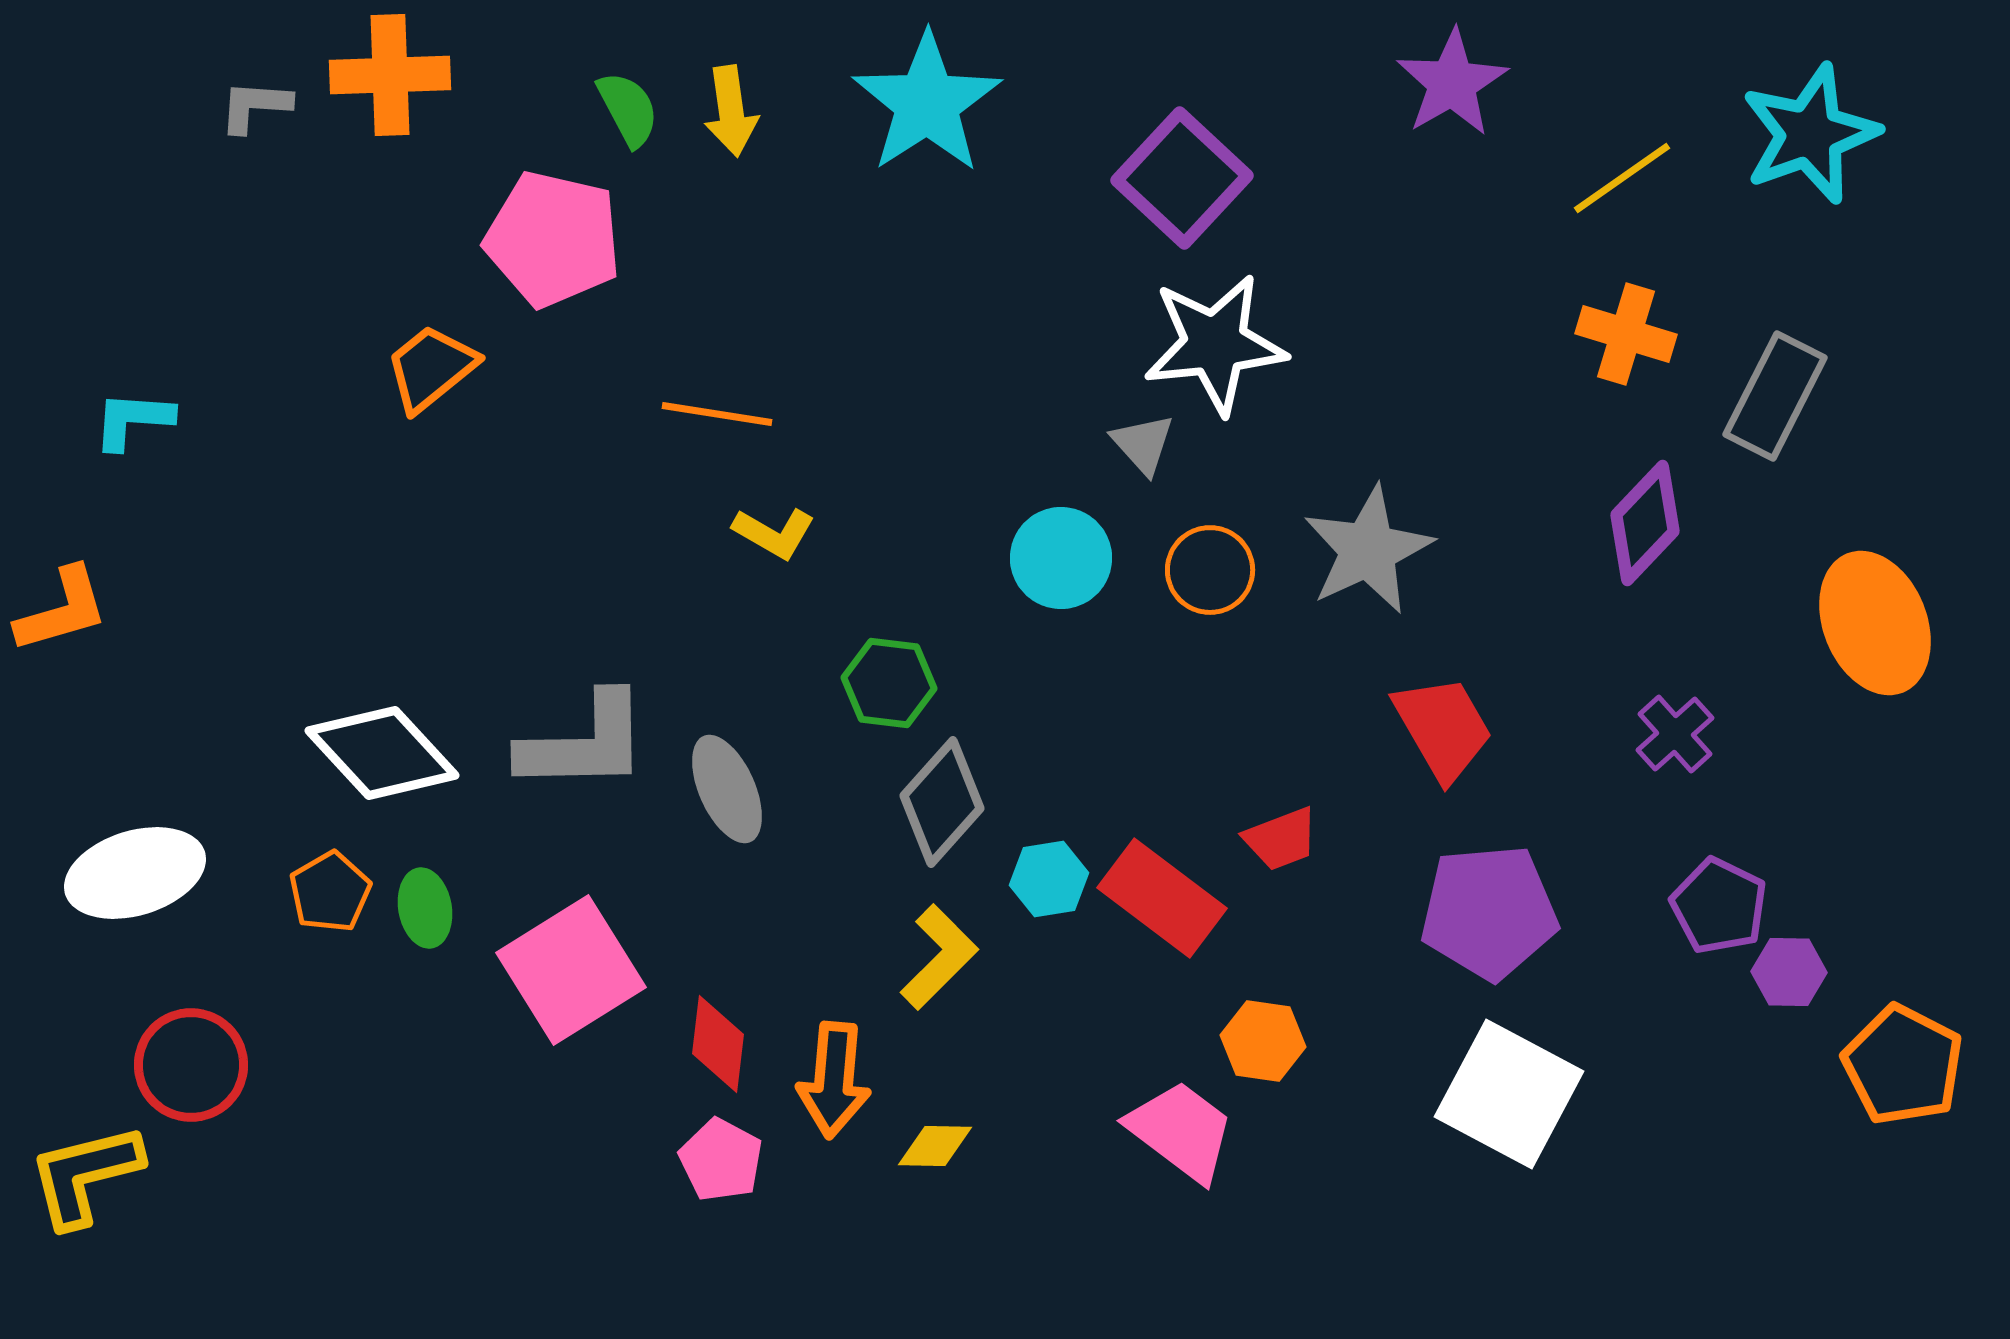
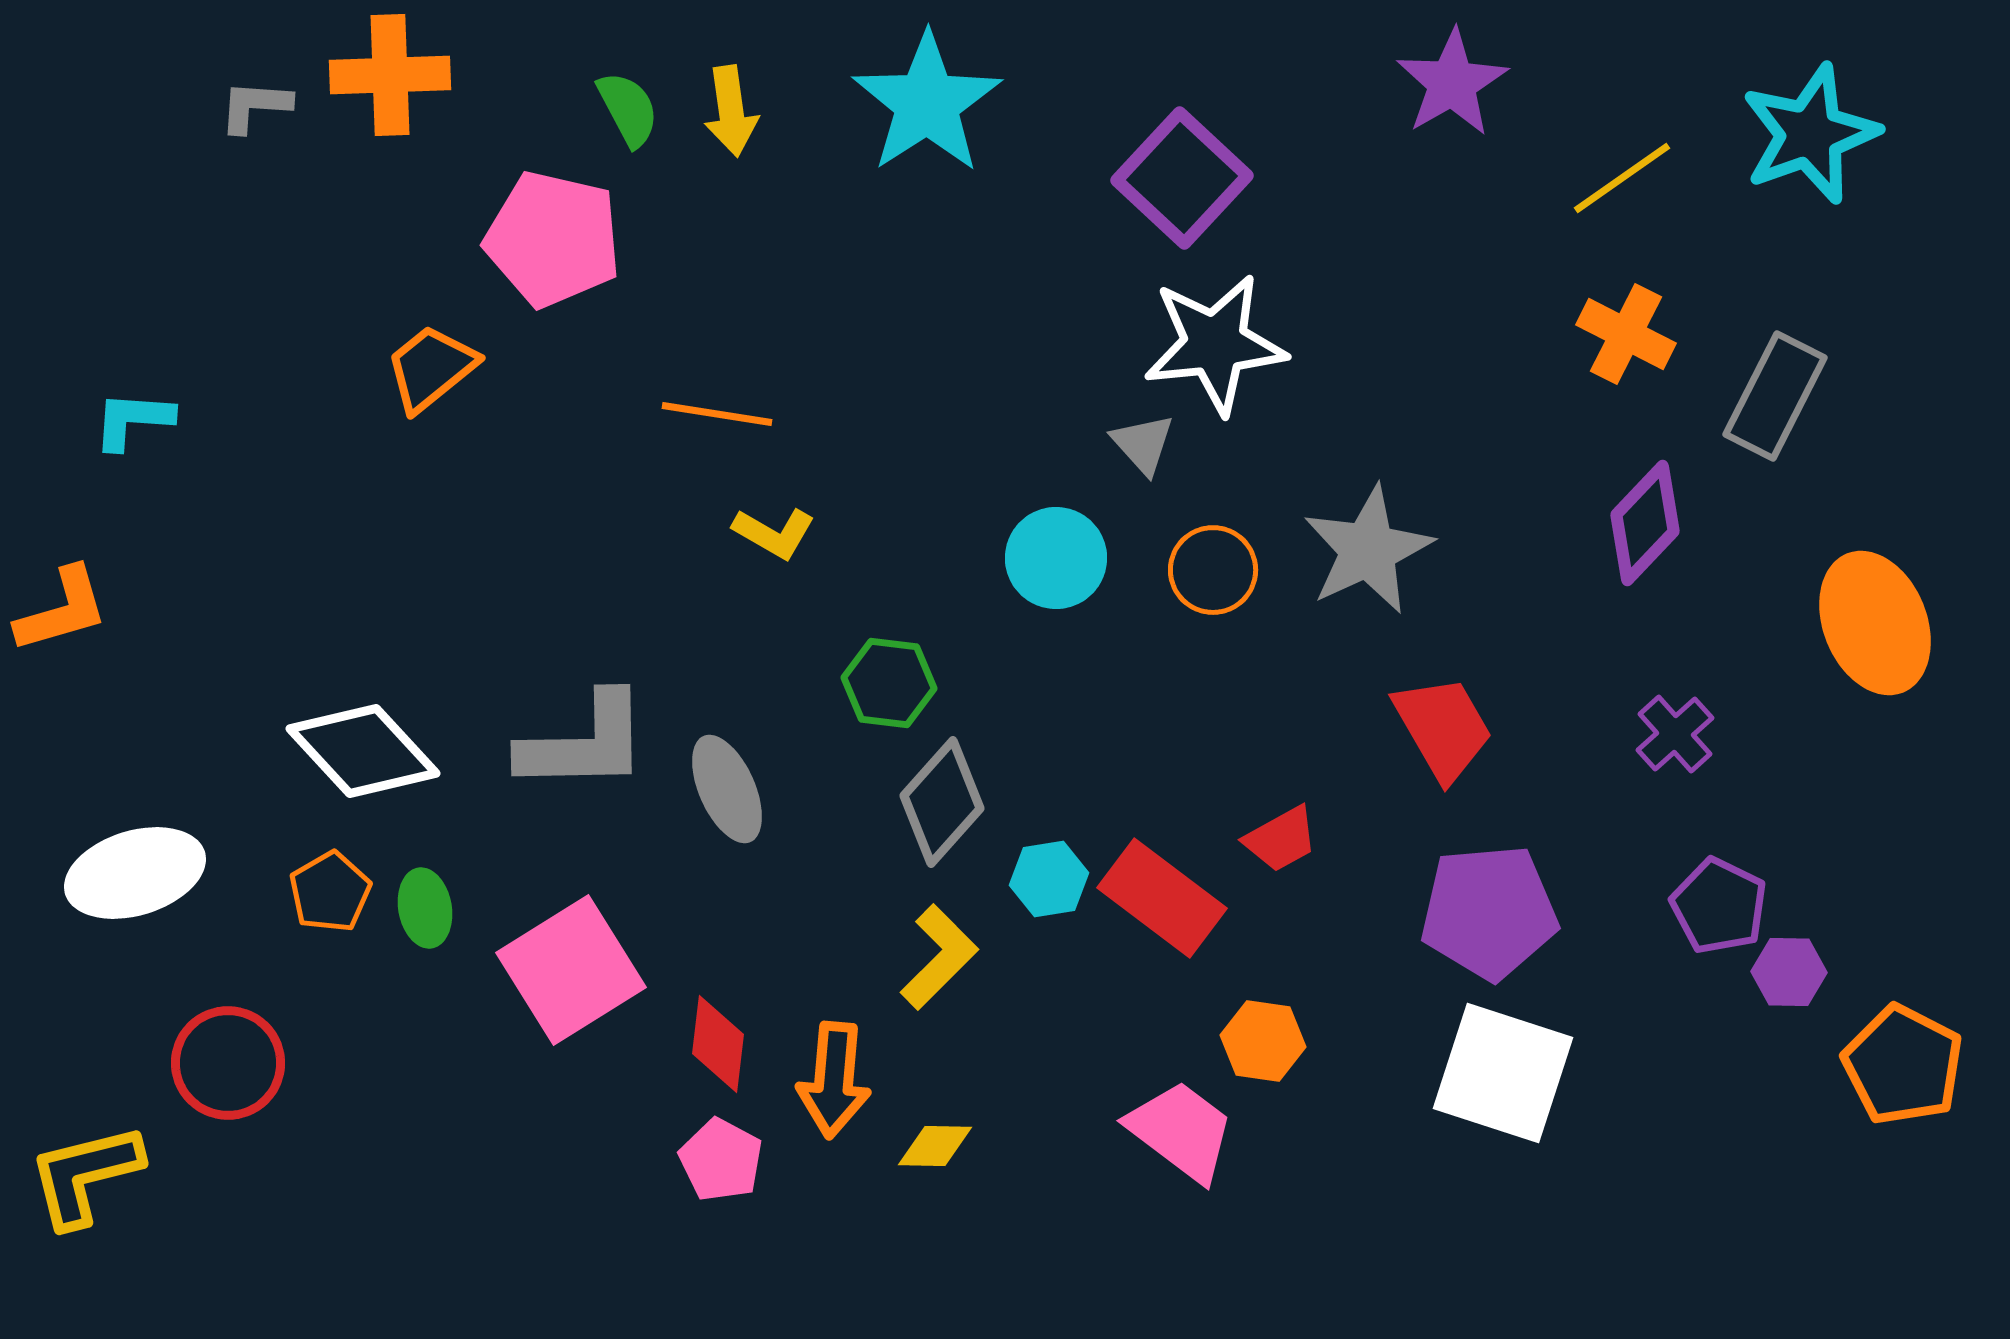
orange cross at (1626, 334): rotated 10 degrees clockwise
cyan circle at (1061, 558): moved 5 px left
orange circle at (1210, 570): moved 3 px right
white diamond at (382, 753): moved 19 px left, 2 px up
red trapezoid at (1281, 839): rotated 8 degrees counterclockwise
red circle at (191, 1065): moved 37 px right, 2 px up
white square at (1509, 1094): moved 6 px left, 21 px up; rotated 10 degrees counterclockwise
